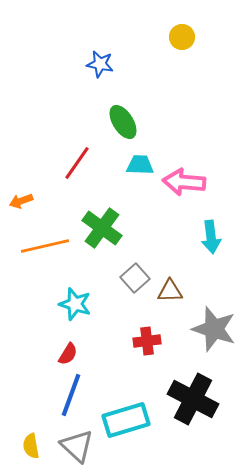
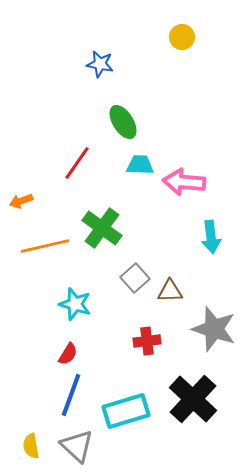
black cross: rotated 15 degrees clockwise
cyan rectangle: moved 9 px up
